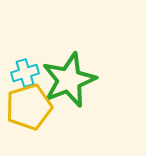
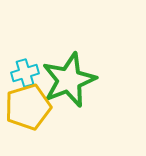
yellow pentagon: moved 1 px left
